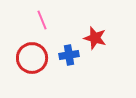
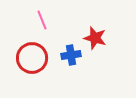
blue cross: moved 2 px right
